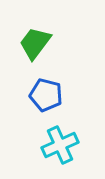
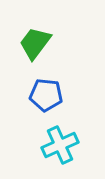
blue pentagon: rotated 8 degrees counterclockwise
